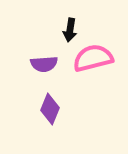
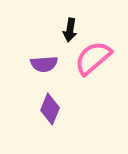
pink semicircle: rotated 27 degrees counterclockwise
